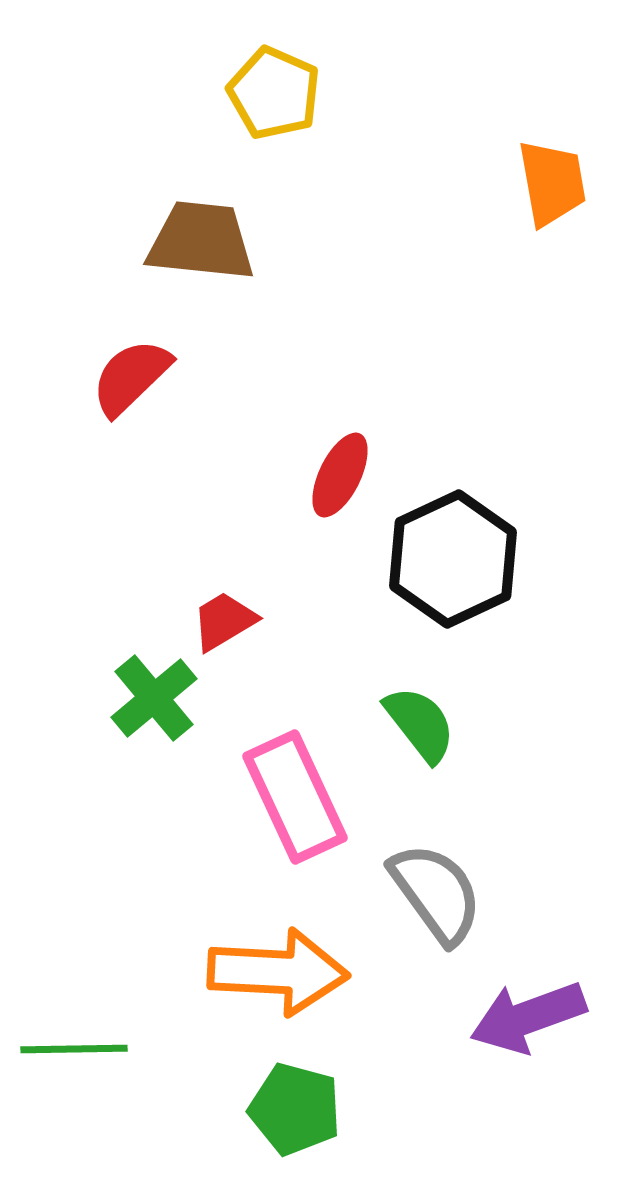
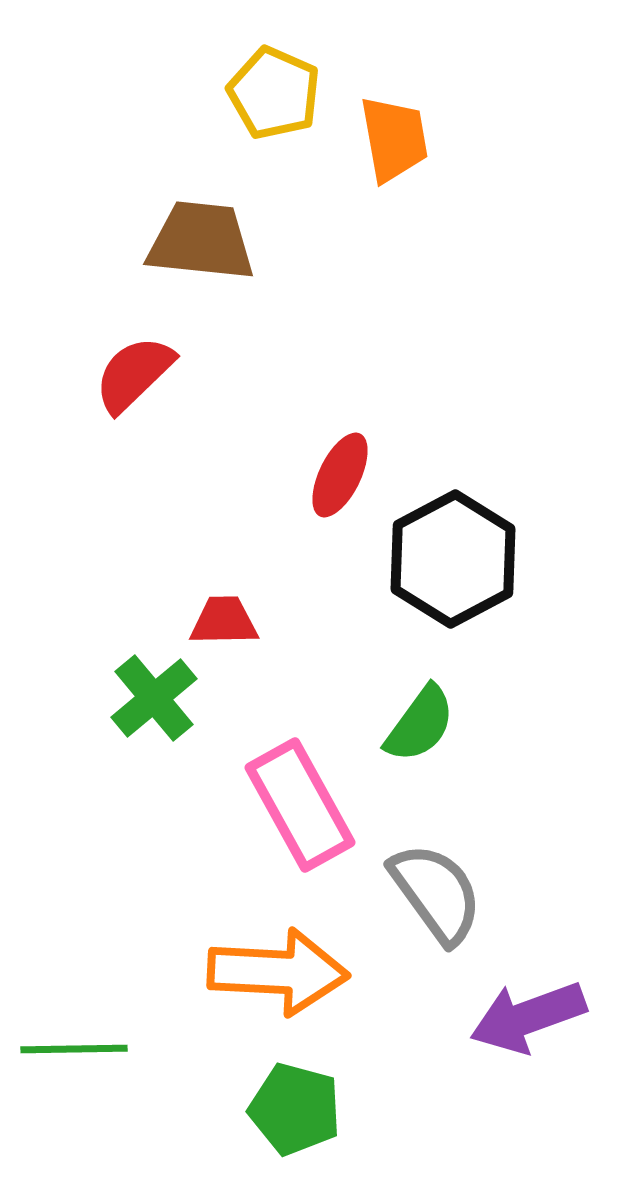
orange trapezoid: moved 158 px left, 44 px up
red semicircle: moved 3 px right, 3 px up
black hexagon: rotated 3 degrees counterclockwise
red trapezoid: rotated 30 degrees clockwise
green semicircle: rotated 74 degrees clockwise
pink rectangle: moved 5 px right, 8 px down; rotated 4 degrees counterclockwise
